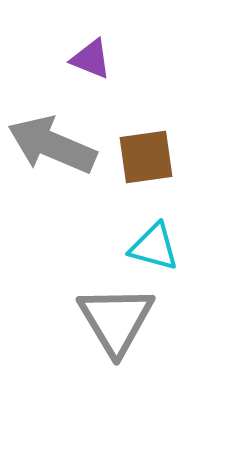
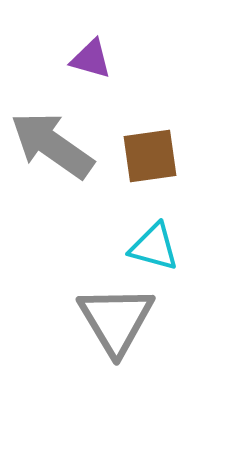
purple triangle: rotated 6 degrees counterclockwise
gray arrow: rotated 12 degrees clockwise
brown square: moved 4 px right, 1 px up
